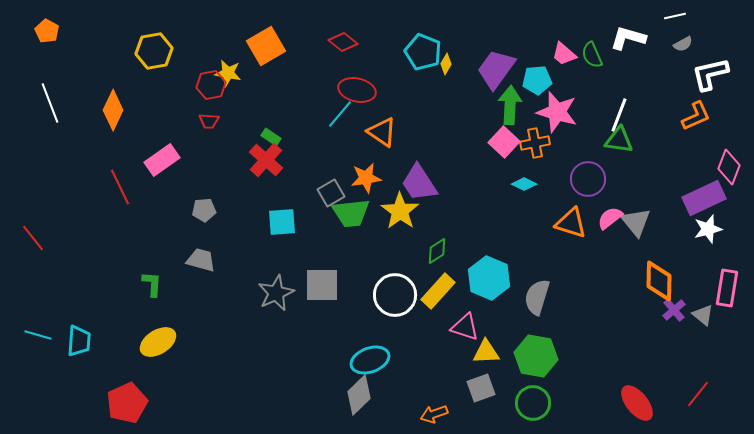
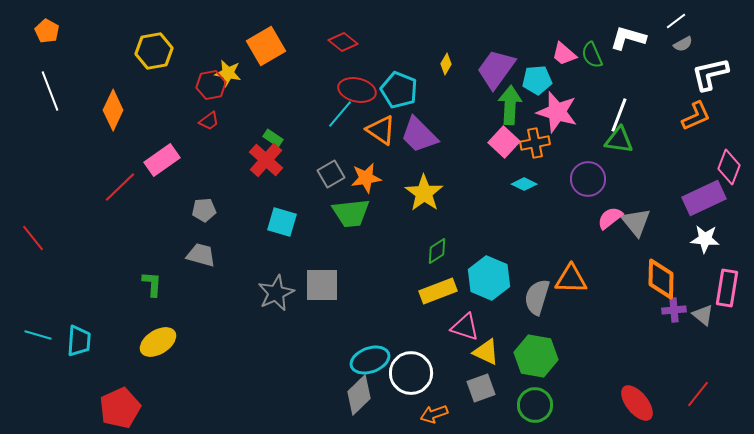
white line at (675, 16): moved 1 px right, 5 px down; rotated 25 degrees counterclockwise
cyan pentagon at (423, 52): moved 24 px left, 38 px down
white line at (50, 103): moved 12 px up
red trapezoid at (209, 121): rotated 40 degrees counterclockwise
orange triangle at (382, 132): moved 1 px left, 2 px up
green rectangle at (271, 137): moved 2 px right, 1 px down
purple trapezoid at (419, 183): moved 48 px up; rotated 12 degrees counterclockwise
red line at (120, 187): rotated 72 degrees clockwise
gray square at (331, 193): moved 19 px up
yellow star at (400, 211): moved 24 px right, 18 px up
cyan square at (282, 222): rotated 20 degrees clockwise
orange triangle at (571, 223): moved 56 px down; rotated 16 degrees counterclockwise
white star at (708, 229): moved 3 px left, 10 px down; rotated 20 degrees clockwise
gray trapezoid at (201, 260): moved 5 px up
orange diamond at (659, 281): moved 2 px right, 2 px up
yellow rectangle at (438, 291): rotated 27 degrees clockwise
white circle at (395, 295): moved 16 px right, 78 px down
purple cross at (674, 310): rotated 35 degrees clockwise
yellow triangle at (486, 352): rotated 28 degrees clockwise
red pentagon at (127, 403): moved 7 px left, 5 px down
green circle at (533, 403): moved 2 px right, 2 px down
